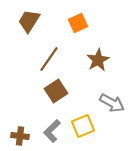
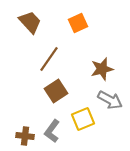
brown trapezoid: moved 1 px right, 1 px down; rotated 105 degrees clockwise
brown star: moved 4 px right, 9 px down; rotated 15 degrees clockwise
gray arrow: moved 2 px left, 3 px up
yellow square: moved 7 px up
gray L-shape: rotated 10 degrees counterclockwise
brown cross: moved 5 px right
